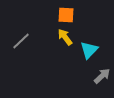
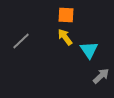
cyan triangle: rotated 18 degrees counterclockwise
gray arrow: moved 1 px left
